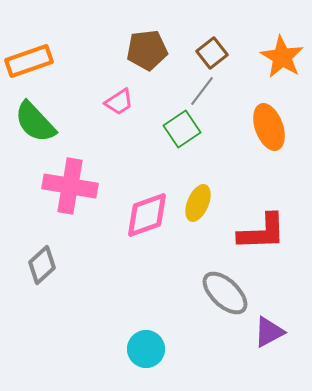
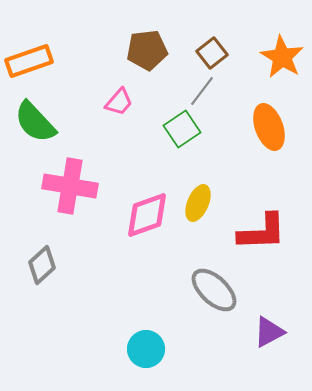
pink trapezoid: rotated 16 degrees counterclockwise
gray ellipse: moved 11 px left, 3 px up
